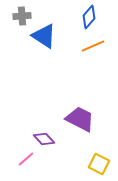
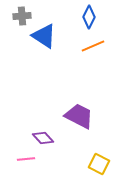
blue diamond: rotated 15 degrees counterclockwise
purple trapezoid: moved 1 px left, 3 px up
purple diamond: moved 1 px left, 1 px up
pink line: rotated 36 degrees clockwise
